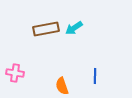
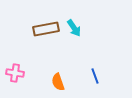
cyan arrow: rotated 90 degrees counterclockwise
blue line: rotated 21 degrees counterclockwise
orange semicircle: moved 4 px left, 4 px up
